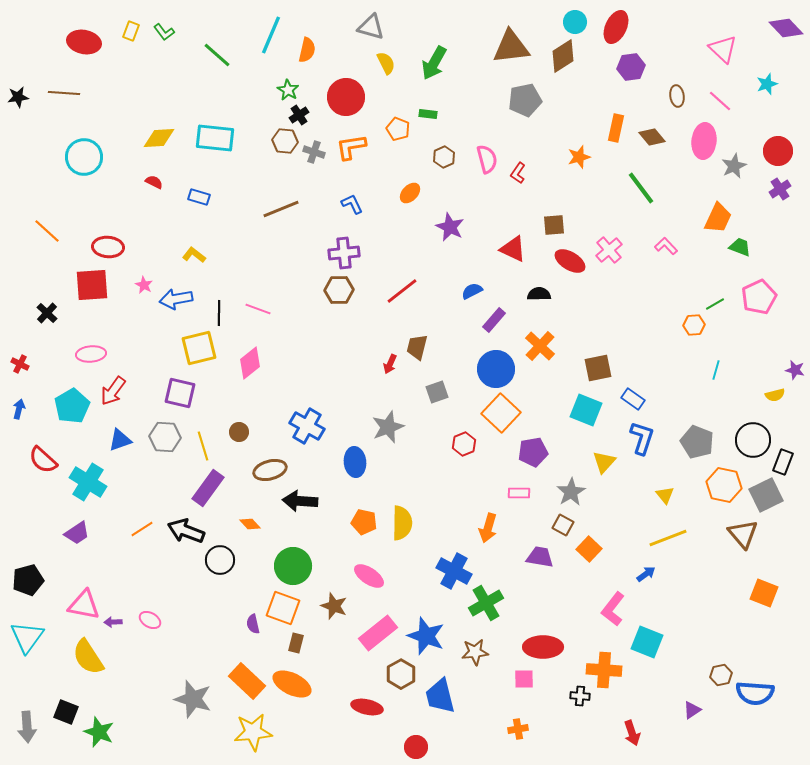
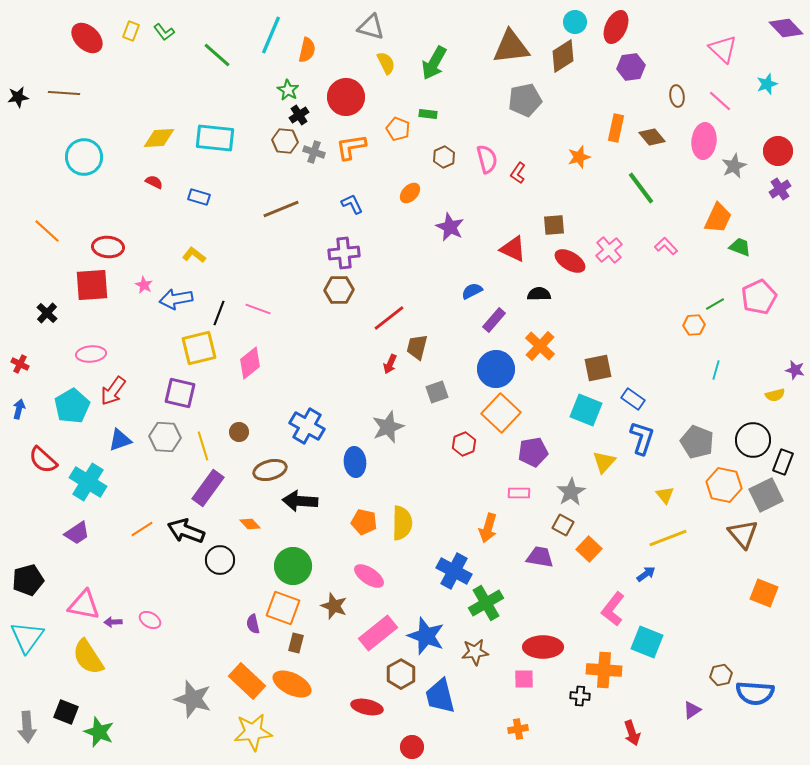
red ellipse at (84, 42): moved 3 px right, 4 px up; rotated 32 degrees clockwise
red line at (402, 291): moved 13 px left, 27 px down
black line at (219, 313): rotated 20 degrees clockwise
red circle at (416, 747): moved 4 px left
